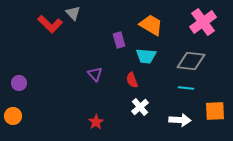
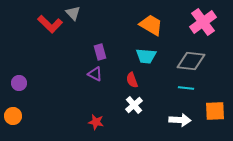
purple rectangle: moved 19 px left, 12 px down
purple triangle: rotated 21 degrees counterclockwise
white cross: moved 6 px left, 2 px up
red star: rotated 28 degrees counterclockwise
